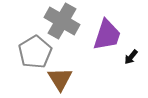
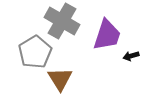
black arrow: moved 1 px up; rotated 35 degrees clockwise
